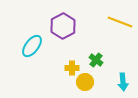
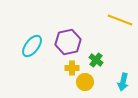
yellow line: moved 2 px up
purple hexagon: moved 5 px right, 16 px down; rotated 15 degrees clockwise
cyan arrow: rotated 18 degrees clockwise
